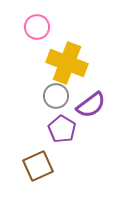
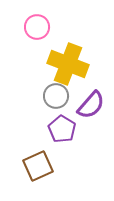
yellow cross: moved 1 px right, 1 px down
purple semicircle: rotated 12 degrees counterclockwise
